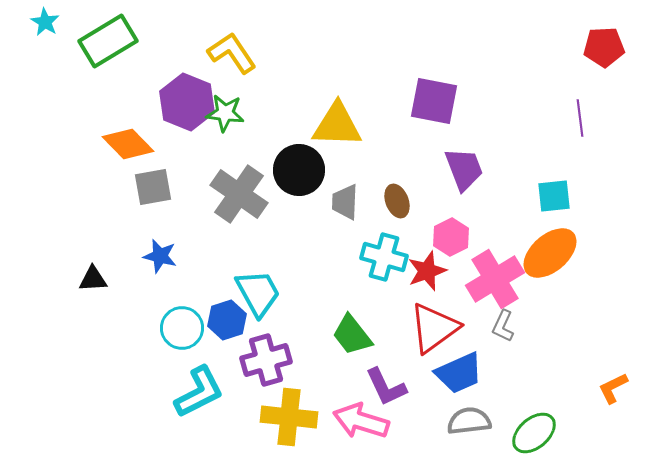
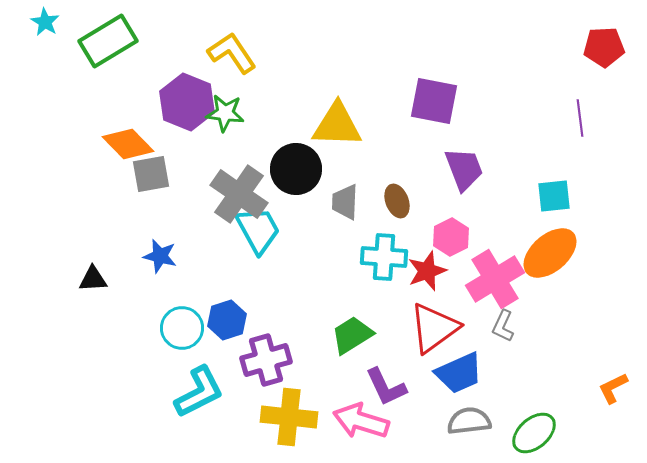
black circle: moved 3 px left, 1 px up
gray square: moved 2 px left, 13 px up
cyan cross: rotated 12 degrees counterclockwise
cyan trapezoid: moved 63 px up
green trapezoid: rotated 96 degrees clockwise
